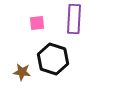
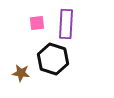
purple rectangle: moved 8 px left, 5 px down
brown star: moved 1 px left, 1 px down
